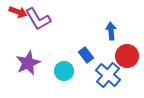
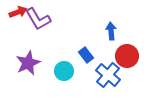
red arrow: rotated 42 degrees counterclockwise
